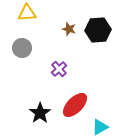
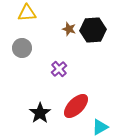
black hexagon: moved 5 px left
red ellipse: moved 1 px right, 1 px down
